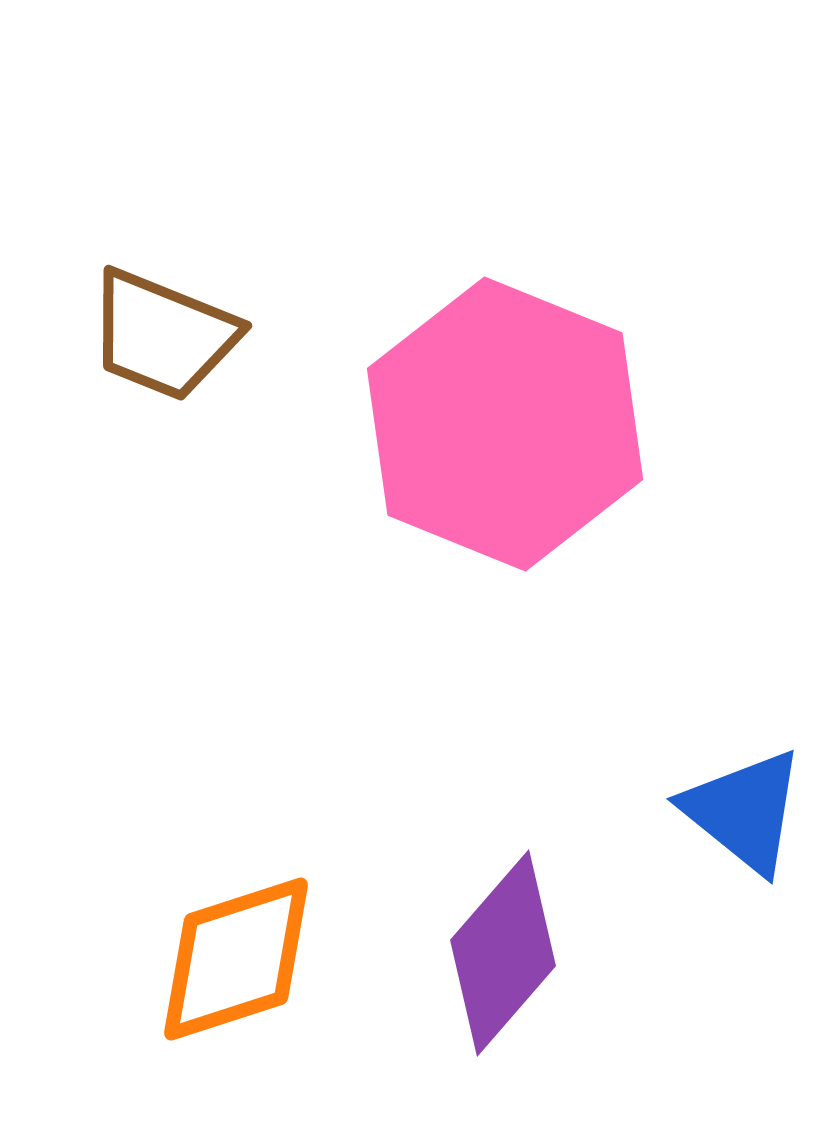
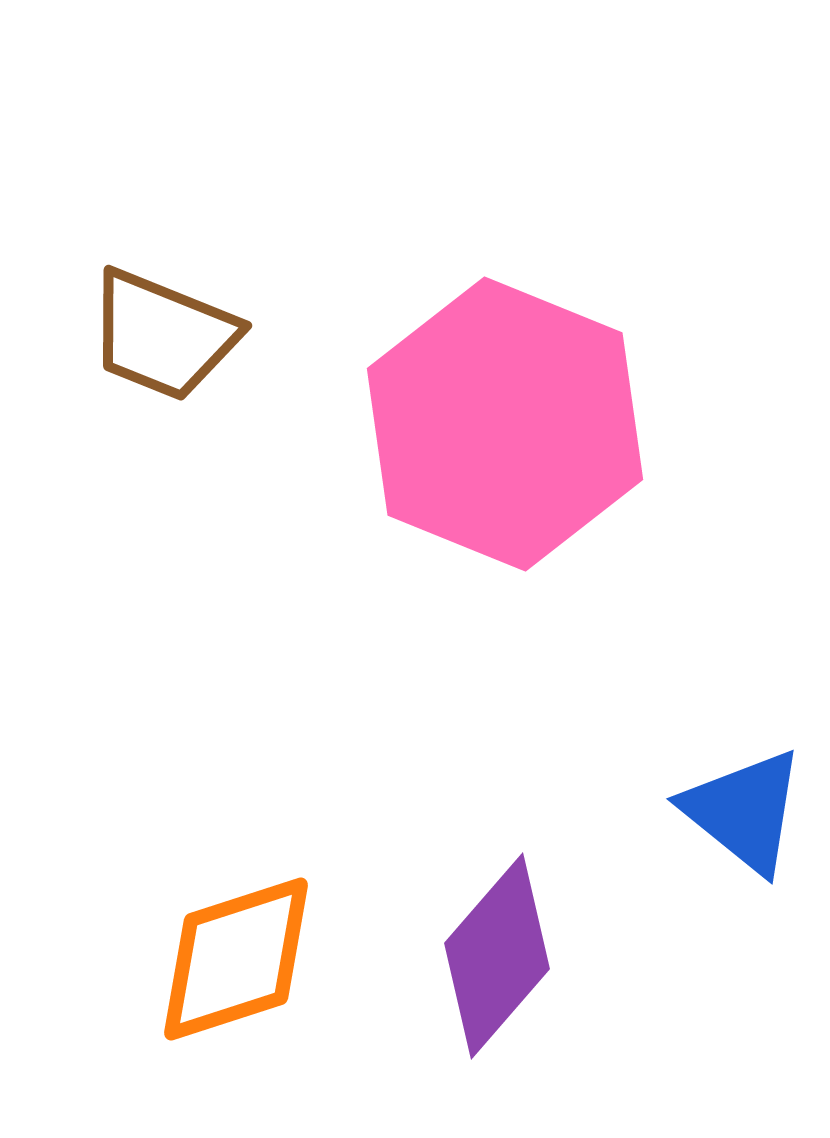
purple diamond: moved 6 px left, 3 px down
